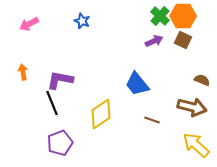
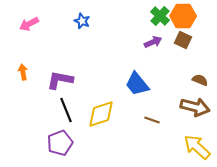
purple arrow: moved 1 px left, 1 px down
brown semicircle: moved 2 px left
black line: moved 14 px right, 7 px down
brown arrow: moved 3 px right
yellow diamond: rotated 16 degrees clockwise
yellow arrow: moved 1 px right, 2 px down
